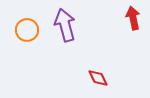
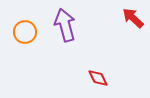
red arrow: rotated 35 degrees counterclockwise
orange circle: moved 2 px left, 2 px down
